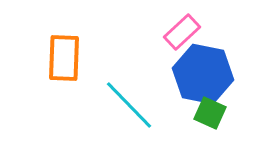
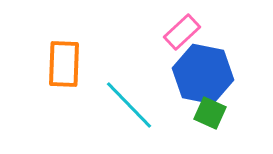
orange rectangle: moved 6 px down
